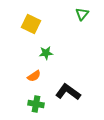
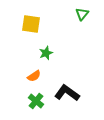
yellow square: rotated 18 degrees counterclockwise
green star: rotated 16 degrees counterclockwise
black L-shape: moved 1 px left, 1 px down
green cross: moved 3 px up; rotated 28 degrees clockwise
